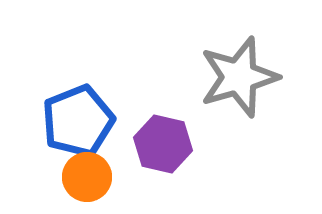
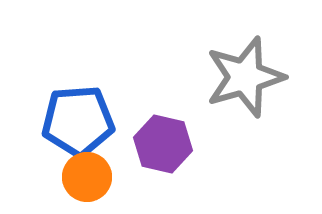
gray star: moved 6 px right
blue pentagon: rotated 18 degrees clockwise
